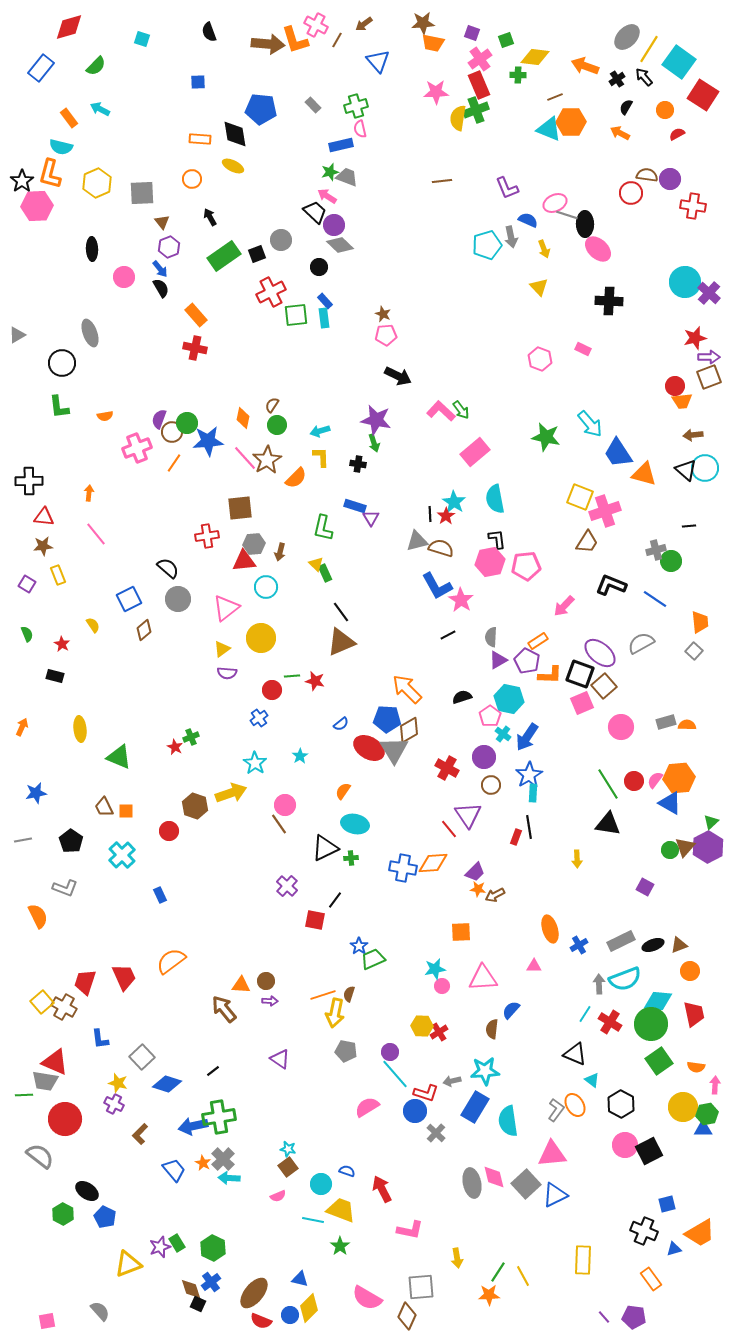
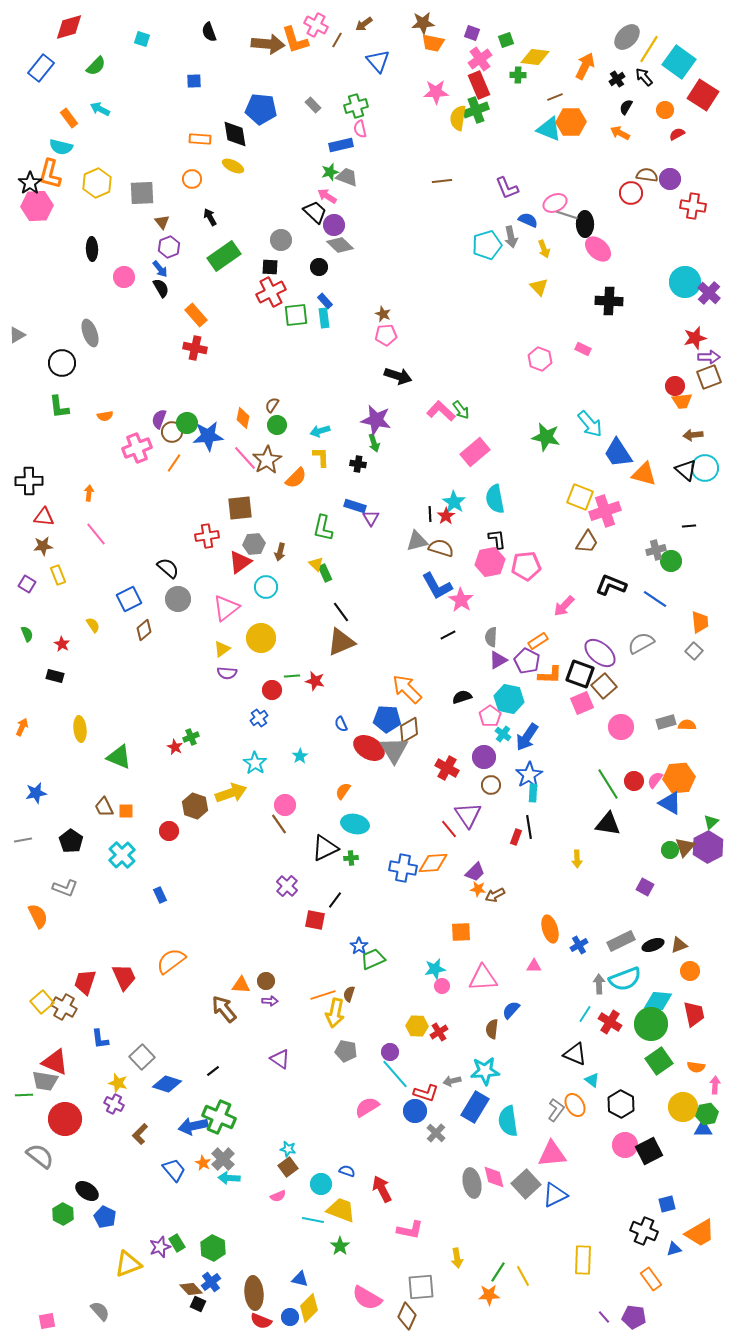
orange arrow at (585, 66): rotated 96 degrees clockwise
blue square at (198, 82): moved 4 px left, 1 px up
black star at (22, 181): moved 8 px right, 2 px down
black square at (257, 254): moved 13 px right, 13 px down; rotated 24 degrees clockwise
black arrow at (398, 376): rotated 8 degrees counterclockwise
blue star at (208, 441): moved 5 px up
red triangle at (244, 561): moved 4 px left, 1 px down; rotated 30 degrees counterclockwise
blue semicircle at (341, 724): rotated 105 degrees clockwise
yellow hexagon at (422, 1026): moved 5 px left
green cross at (219, 1117): rotated 32 degrees clockwise
brown diamond at (191, 1289): rotated 25 degrees counterclockwise
brown ellipse at (254, 1293): rotated 44 degrees counterclockwise
blue circle at (290, 1315): moved 2 px down
